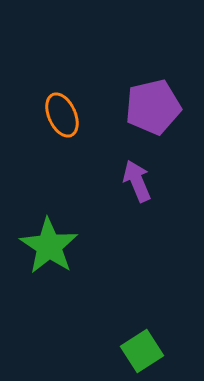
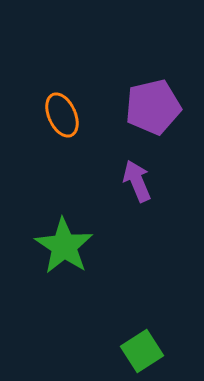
green star: moved 15 px right
